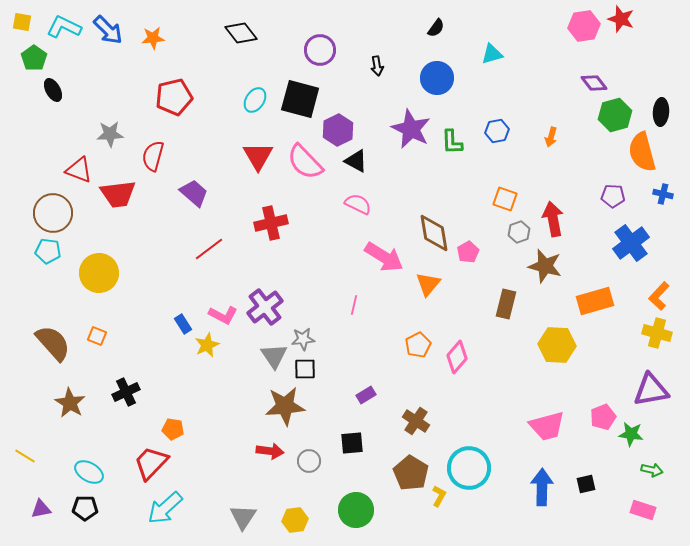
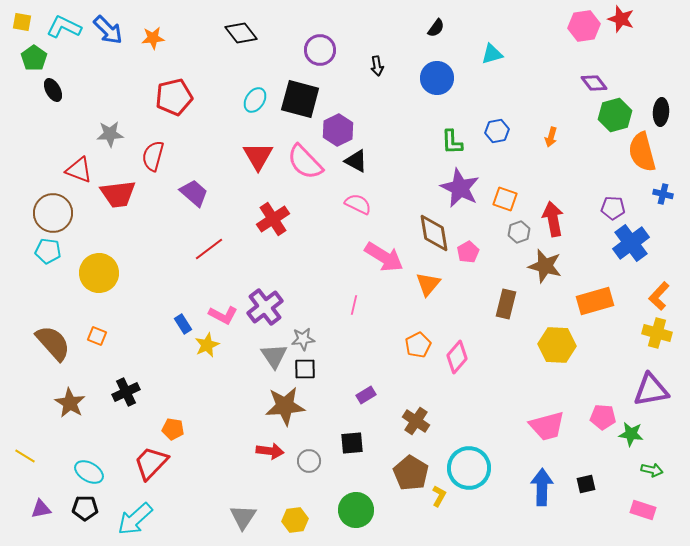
purple star at (411, 129): moved 49 px right, 59 px down
purple pentagon at (613, 196): moved 12 px down
red cross at (271, 223): moved 2 px right, 4 px up; rotated 20 degrees counterclockwise
pink pentagon at (603, 417): rotated 25 degrees clockwise
cyan arrow at (165, 508): moved 30 px left, 11 px down
